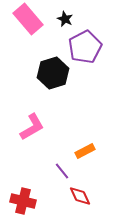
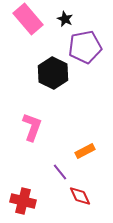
purple pentagon: rotated 16 degrees clockwise
black hexagon: rotated 16 degrees counterclockwise
pink L-shape: rotated 40 degrees counterclockwise
purple line: moved 2 px left, 1 px down
